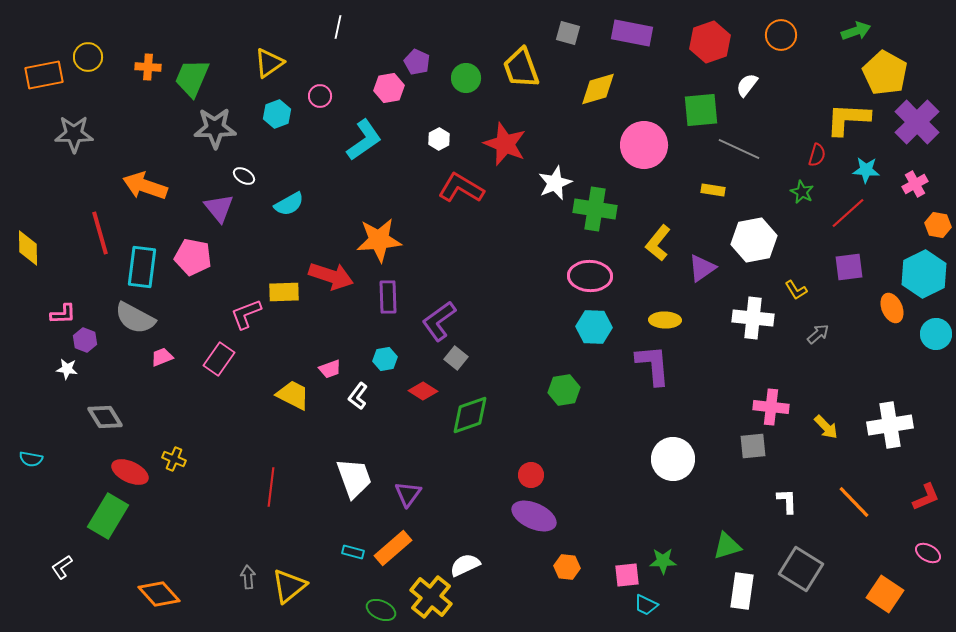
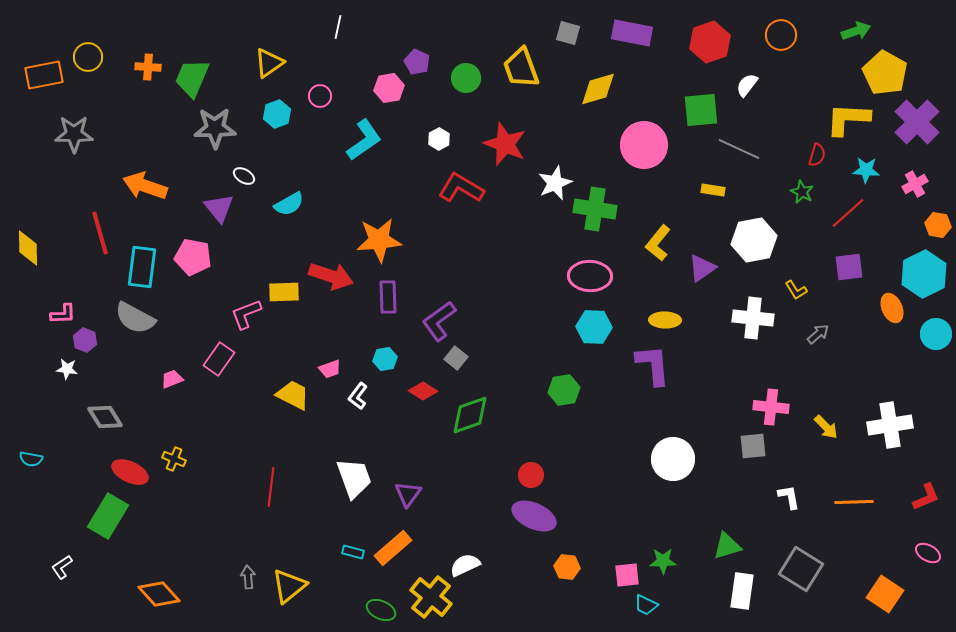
pink trapezoid at (162, 357): moved 10 px right, 22 px down
white L-shape at (787, 501): moved 2 px right, 4 px up; rotated 8 degrees counterclockwise
orange line at (854, 502): rotated 48 degrees counterclockwise
